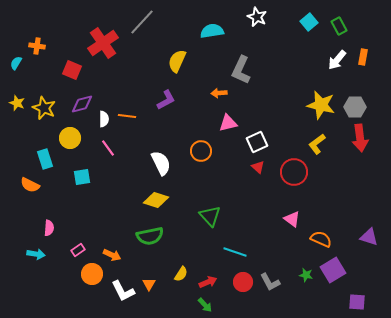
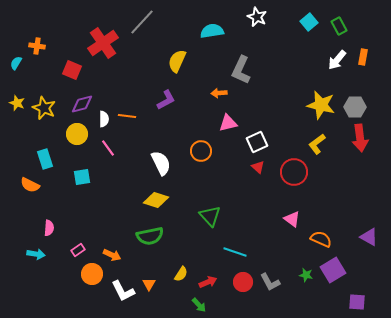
yellow circle at (70, 138): moved 7 px right, 4 px up
purple triangle at (369, 237): rotated 12 degrees clockwise
green arrow at (205, 305): moved 6 px left
